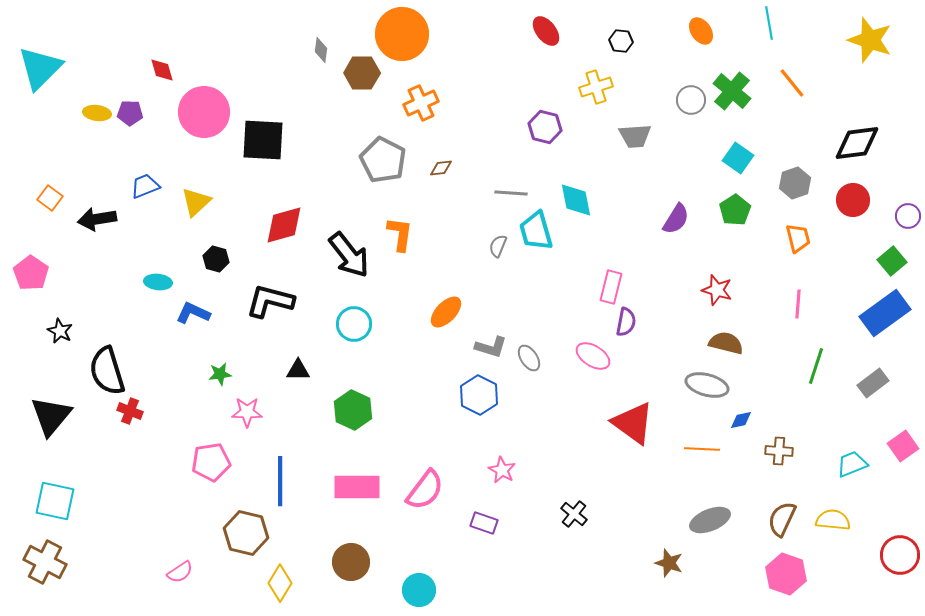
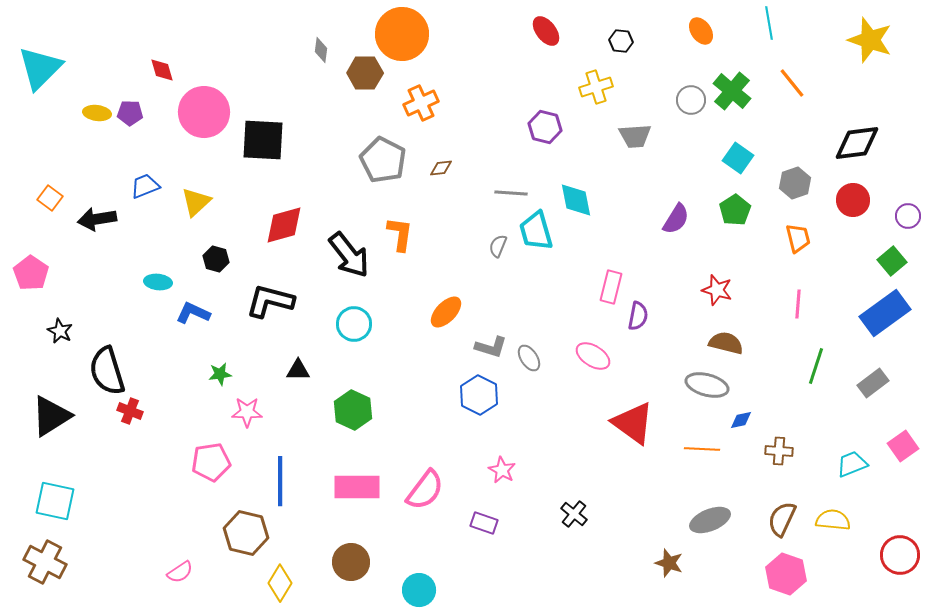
brown hexagon at (362, 73): moved 3 px right
purple semicircle at (626, 322): moved 12 px right, 6 px up
black triangle at (51, 416): rotated 18 degrees clockwise
